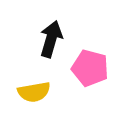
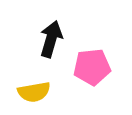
pink pentagon: moved 2 px right, 1 px up; rotated 21 degrees counterclockwise
